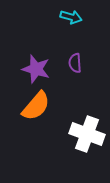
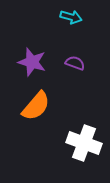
purple semicircle: rotated 114 degrees clockwise
purple star: moved 4 px left, 7 px up
white cross: moved 3 px left, 9 px down
